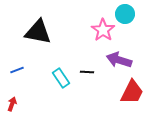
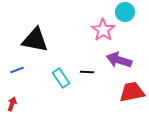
cyan circle: moved 2 px up
black triangle: moved 3 px left, 8 px down
red trapezoid: rotated 128 degrees counterclockwise
